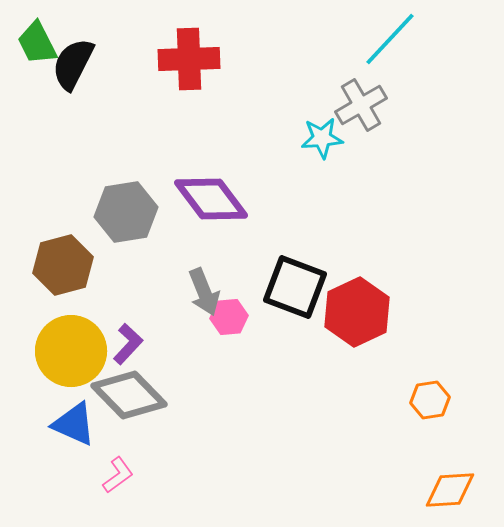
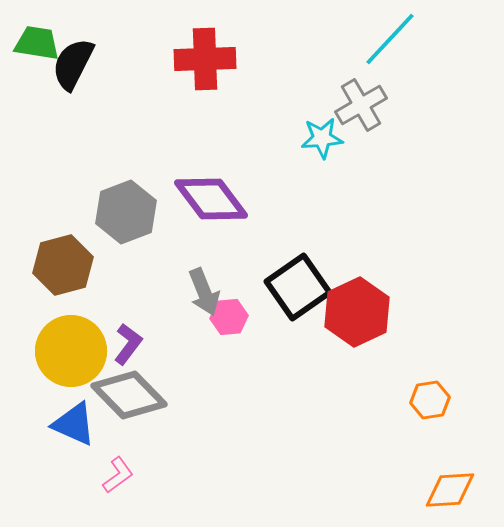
green trapezoid: rotated 126 degrees clockwise
red cross: moved 16 px right
gray hexagon: rotated 12 degrees counterclockwise
black square: moved 3 px right; rotated 34 degrees clockwise
purple L-shape: rotated 6 degrees counterclockwise
